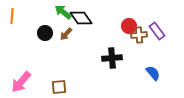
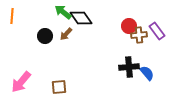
black circle: moved 3 px down
black cross: moved 17 px right, 9 px down
blue semicircle: moved 6 px left
